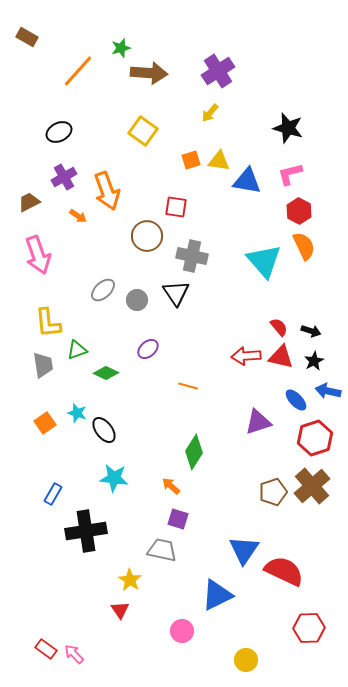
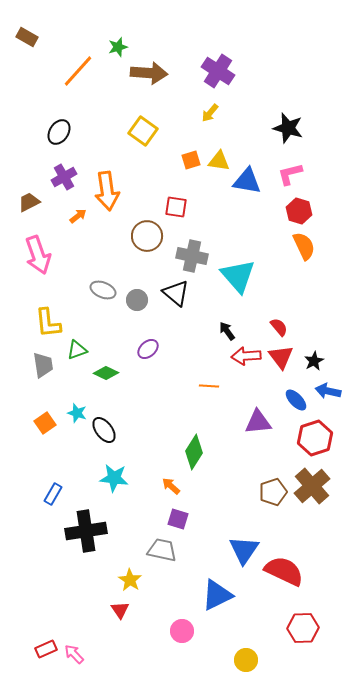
green star at (121, 48): moved 3 px left, 1 px up
purple cross at (218, 71): rotated 24 degrees counterclockwise
black ellipse at (59, 132): rotated 30 degrees counterclockwise
orange arrow at (107, 191): rotated 12 degrees clockwise
red hexagon at (299, 211): rotated 10 degrees counterclockwise
orange arrow at (78, 216): rotated 72 degrees counterclockwise
cyan triangle at (264, 261): moved 26 px left, 15 px down
gray ellipse at (103, 290): rotated 65 degrees clockwise
black triangle at (176, 293): rotated 16 degrees counterclockwise
black arrow at (311, 331): moved 84 px left; rotated 144 degrees counterclockwise
red triangle at (281, 357): rotated 40 degrees clockwise
orange line at (188, 386): moved 21 px right; rotated 12 degrees counterclockwise
purple triangle at (258, 422): rotated 12 degrees clockwise
red hexagon at (309, 628): moved 6 px left
red rectangle at (46, 649): rotated 60 degrees counterclockwise
